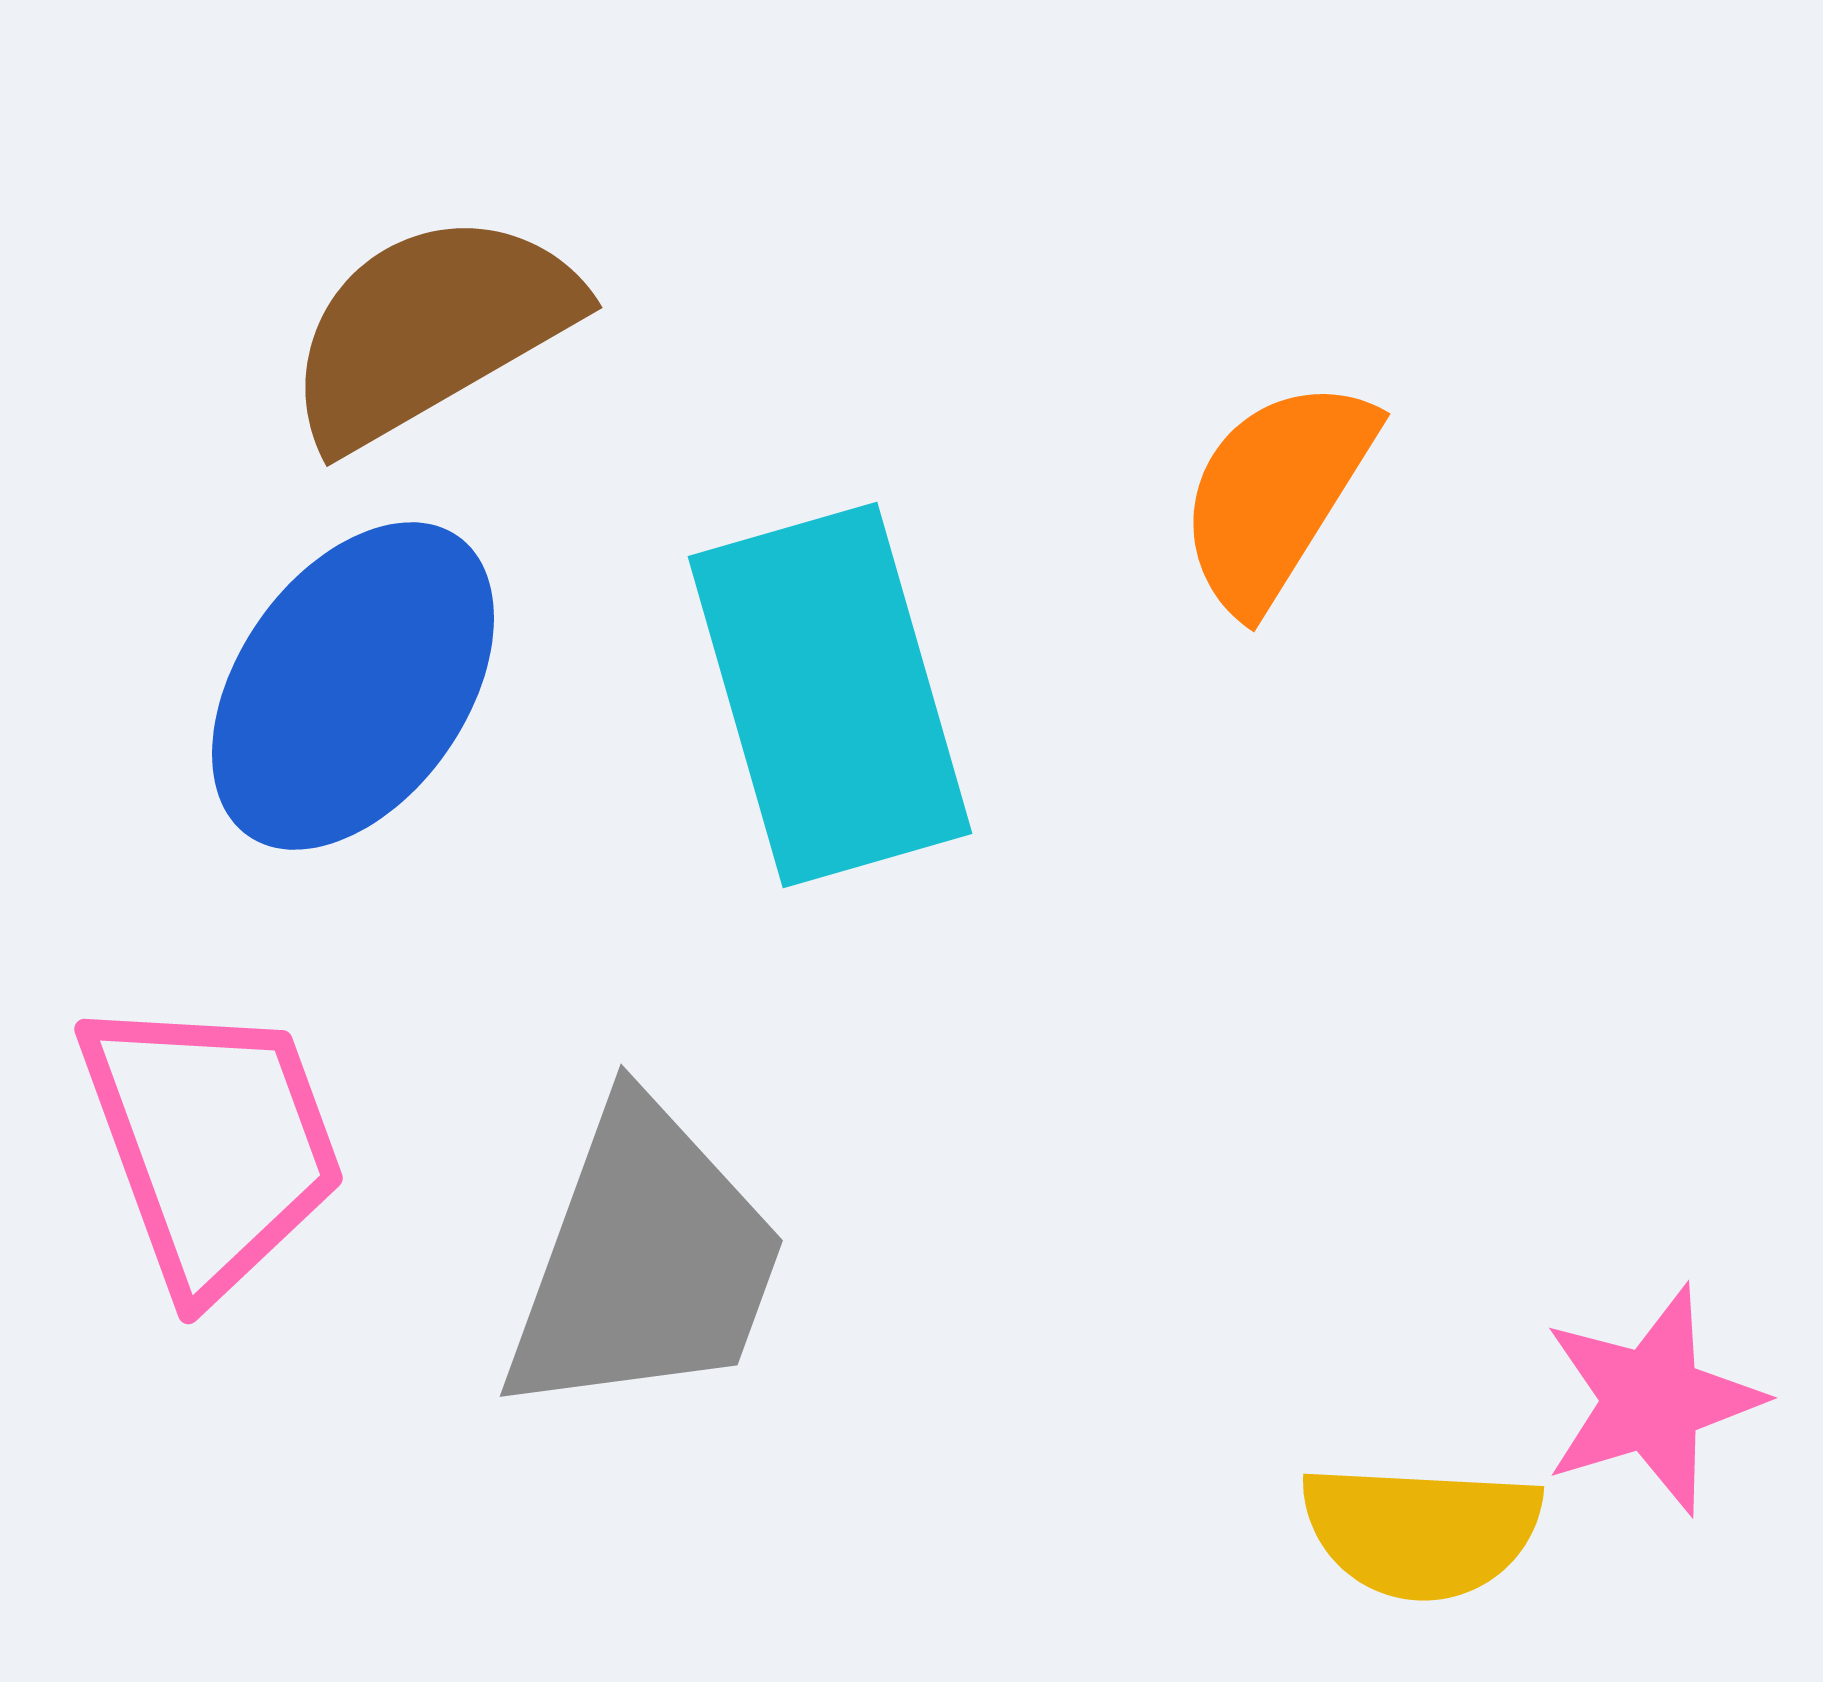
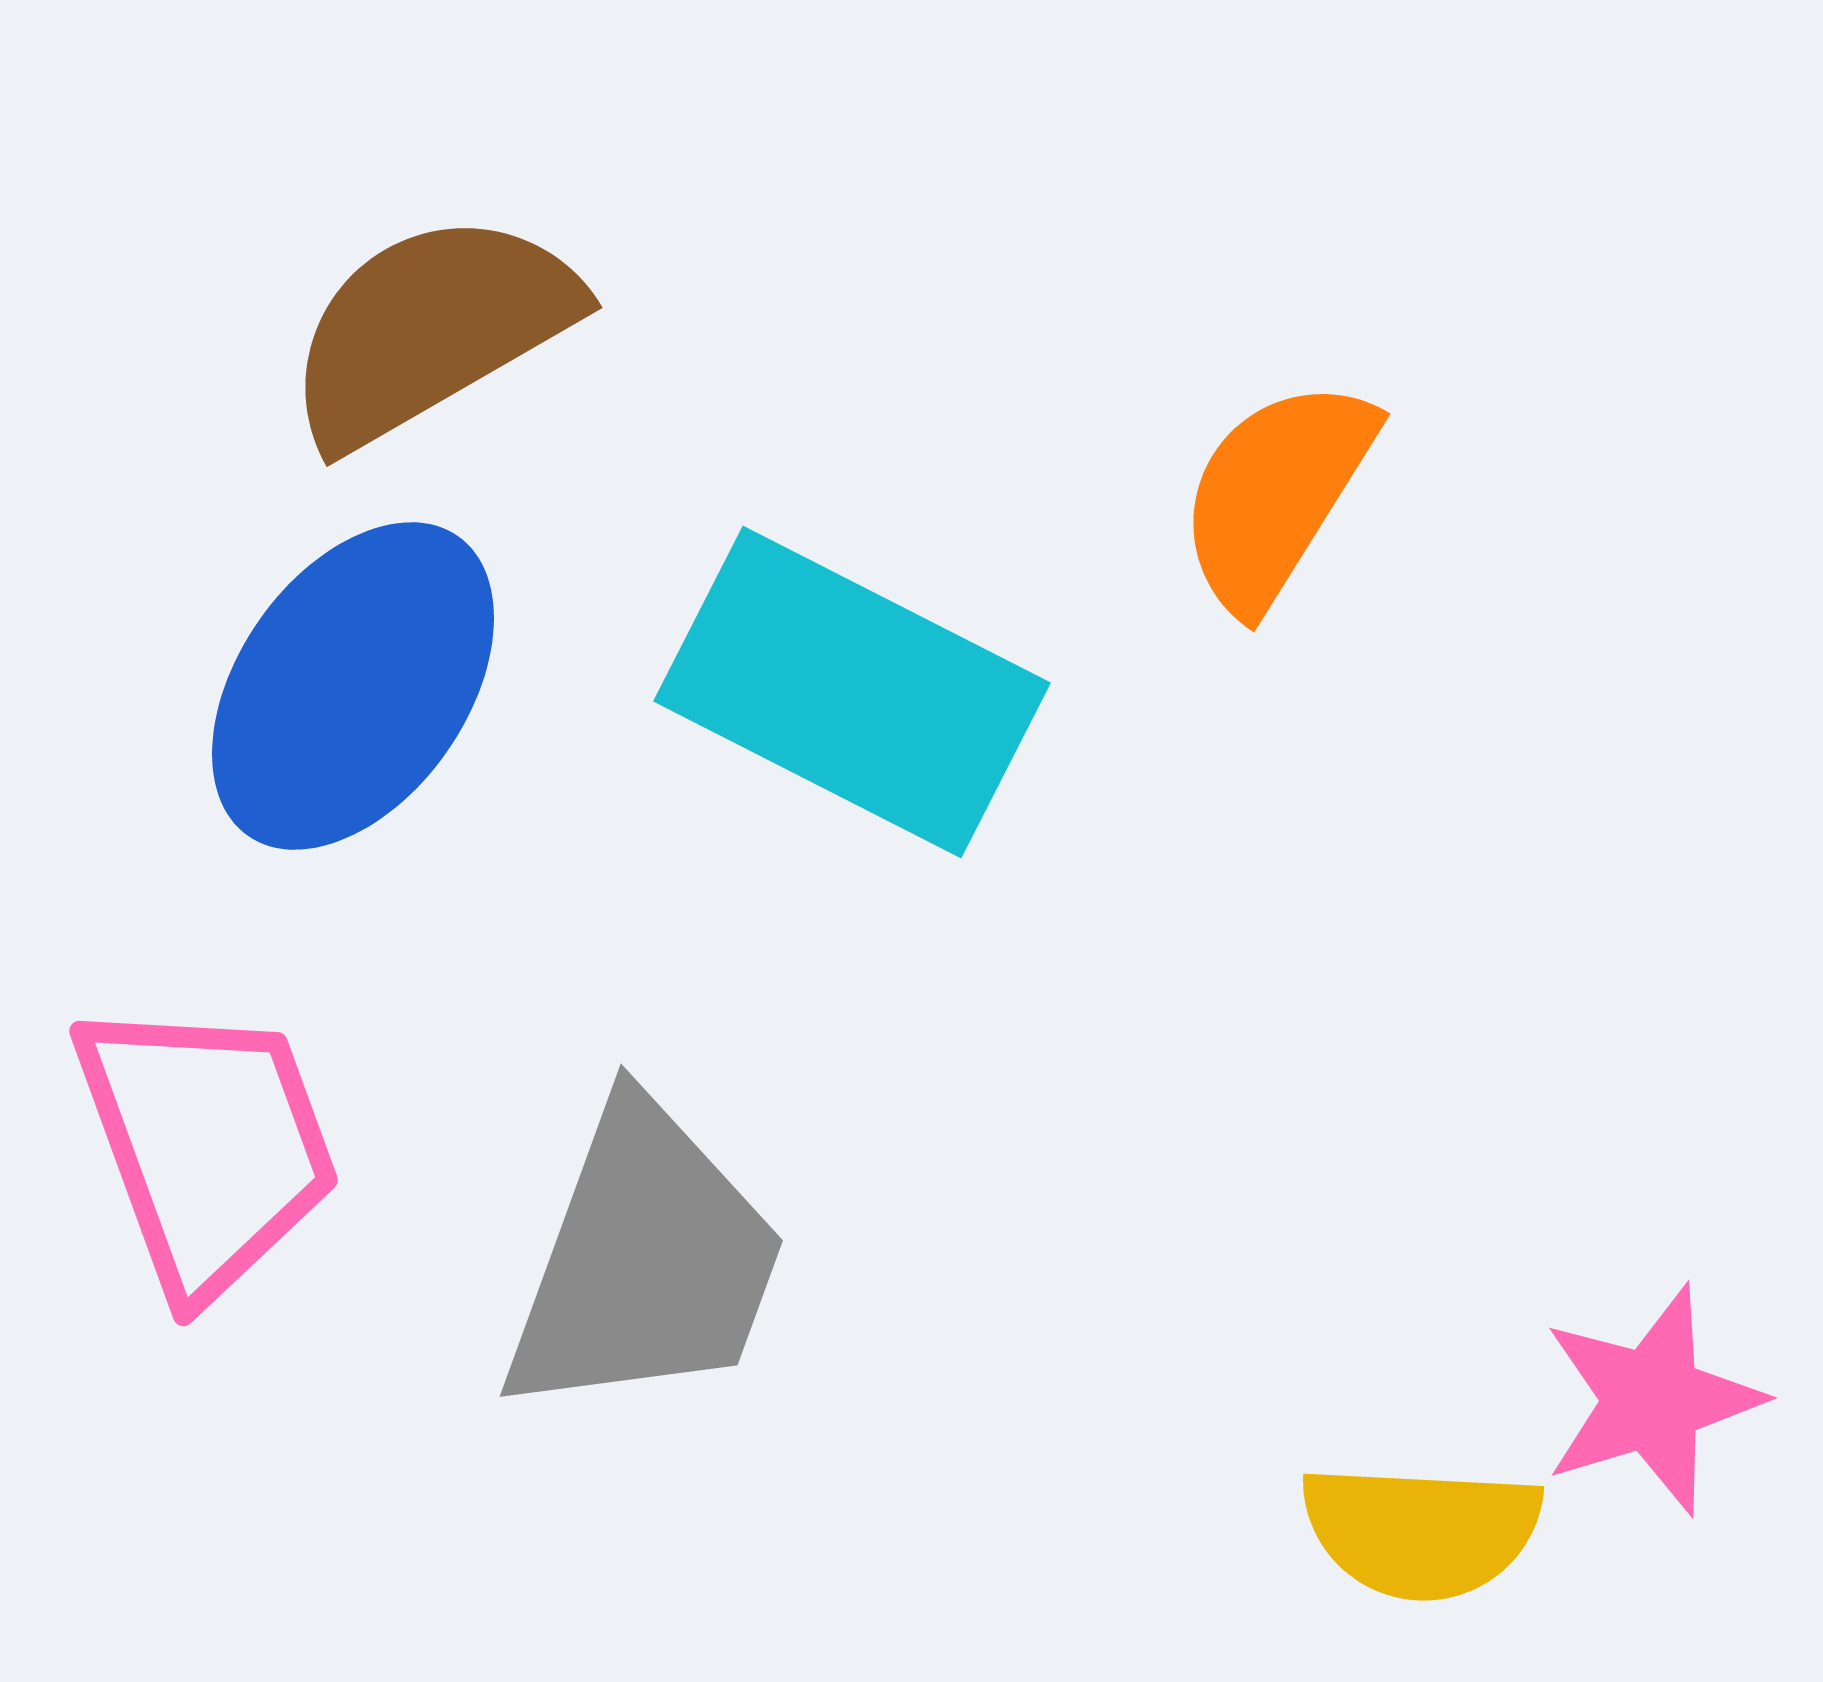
cyan rectangle: moved 22 px right, 3 px up; rotated 47 degrees counterclockwise
pink trapezoid: moved 5 px left, 2 px down
